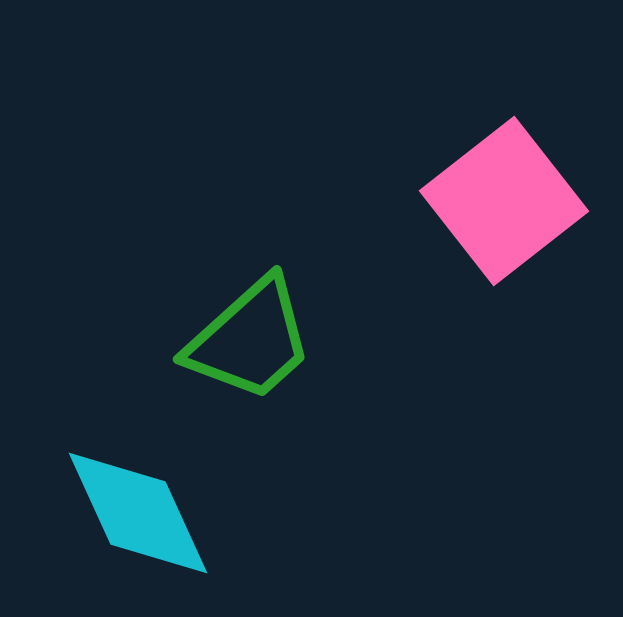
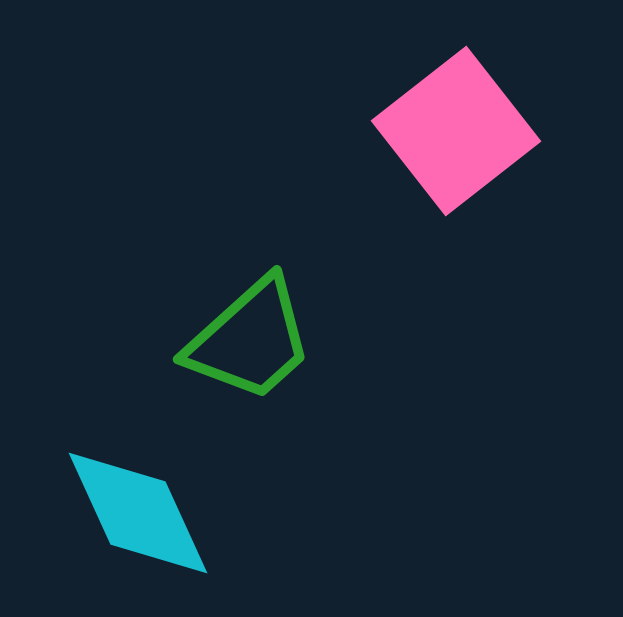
pink square: moved 48 px left, 70 px up
